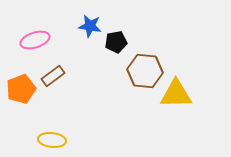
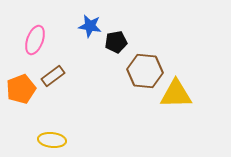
pink ellipse: rotated 52 degrees counterclockwise
